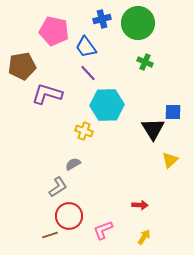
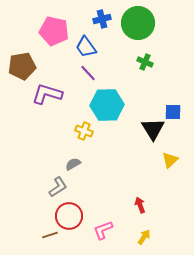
red arrow: rotated 112 degrees counterclockwise
